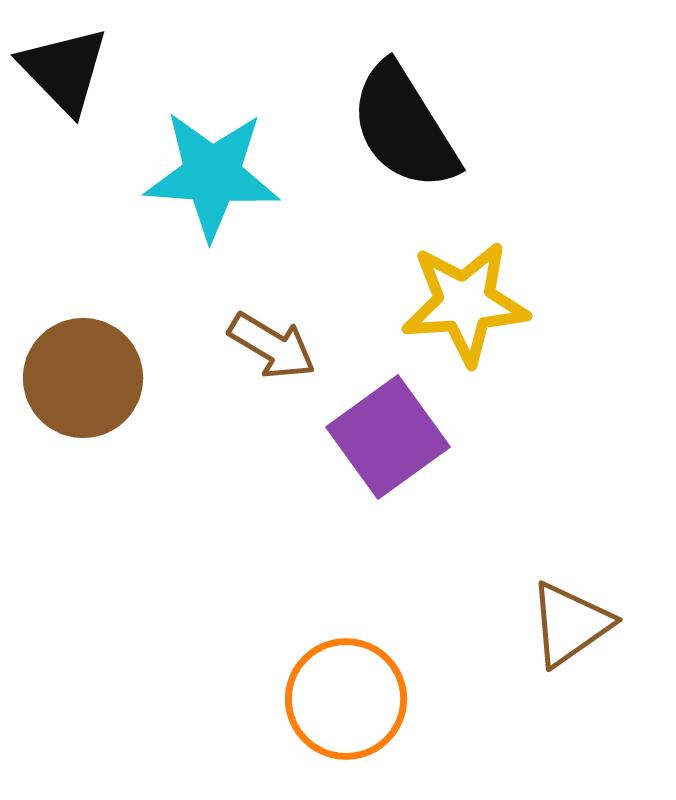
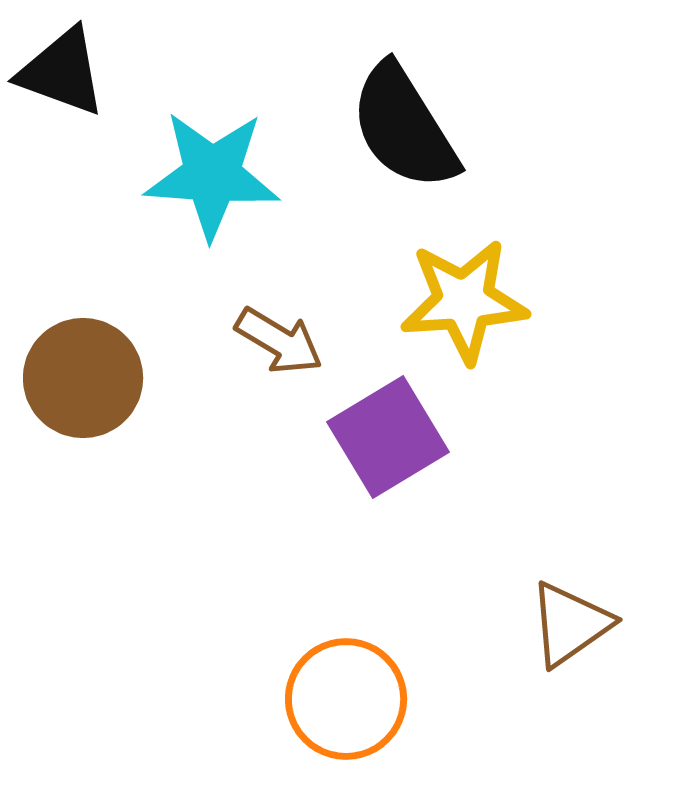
black triangle: moved 2 px left, 2 px down; rotated 26 degrees counterclockwise
yellow star: moved 1 px left, 2 px up
brown arrow: moved 7 px right, 5 px up
purple square: rotated 5 degrees clockwise
